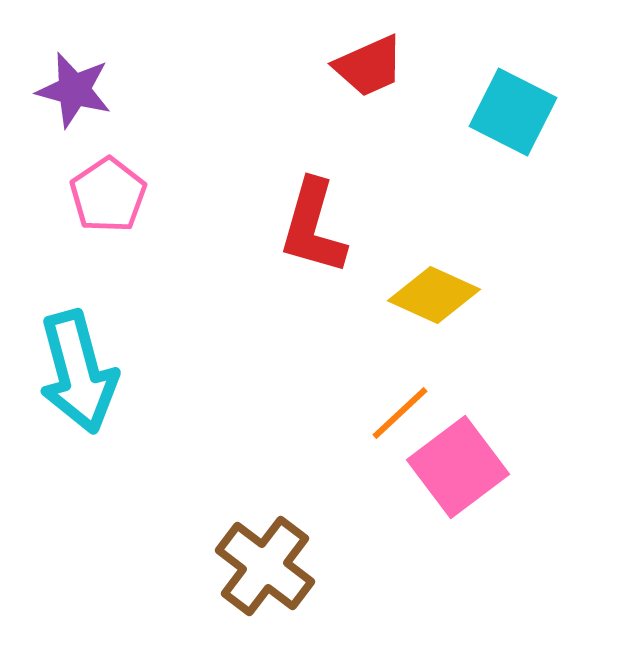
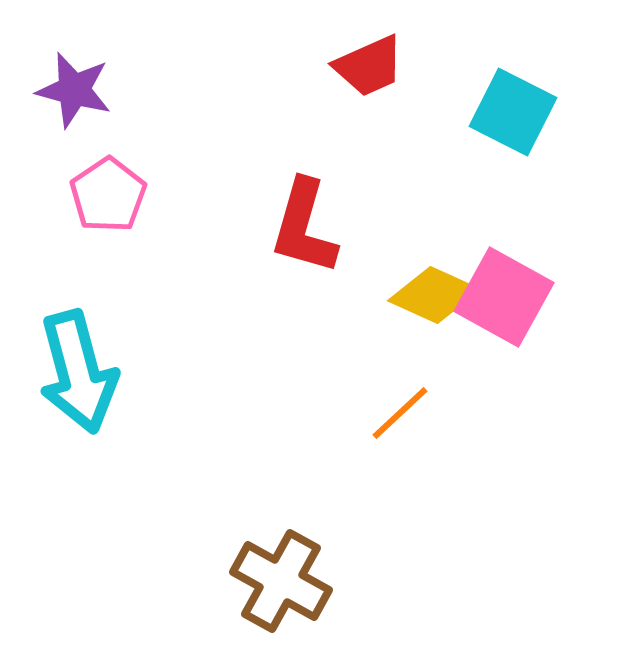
red L-shape: moved 9 px left
pink square: moved 46 px right, 170 px up; rotated 24 degrees counterclockwise
brown cross: moved 16 px right, 15 px down; rotated 8 degrees counterclockwise
